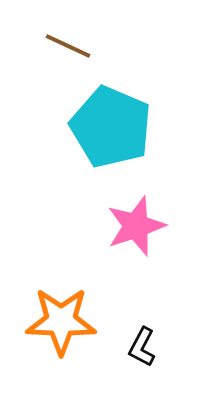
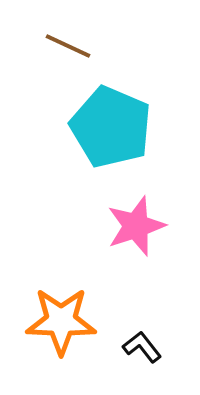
black L-shape: rotated 114 degrees clockwise
